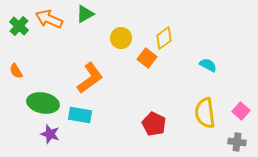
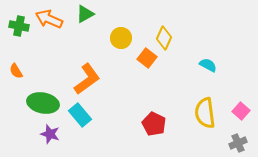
green cross: rotated 30 degrees counterclockwise
yellow diamond: rotated 30 degrees counterclockwise
orange L-shape: moved 3 px left, 1 px down
cyan rectangle: rotated 40 degrees clockwise
gray cross: moved 1 px right, 1 px down; rotated 30 degrees counterclockwise
